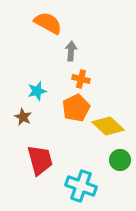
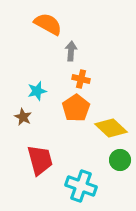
orange semicircle: moved 1 px down
orange pentagon: rotated 8 degrees counterclockwise
yellow diamond: moved 3 px right, 2 px down
